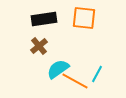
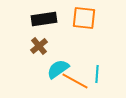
cyan line: rotated 24 degrees counterclockwise
